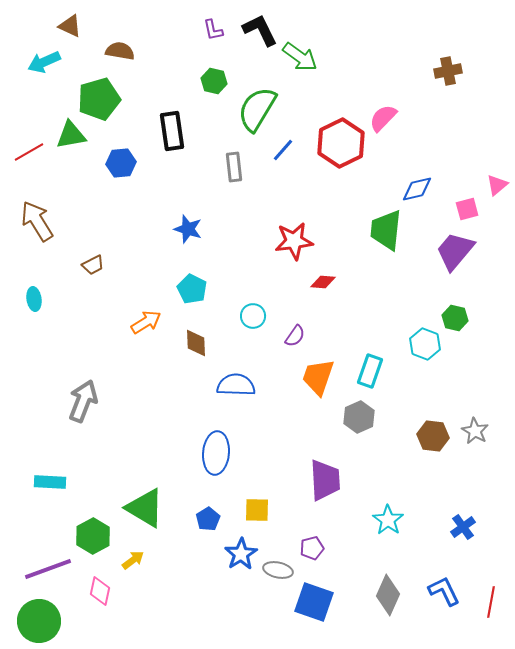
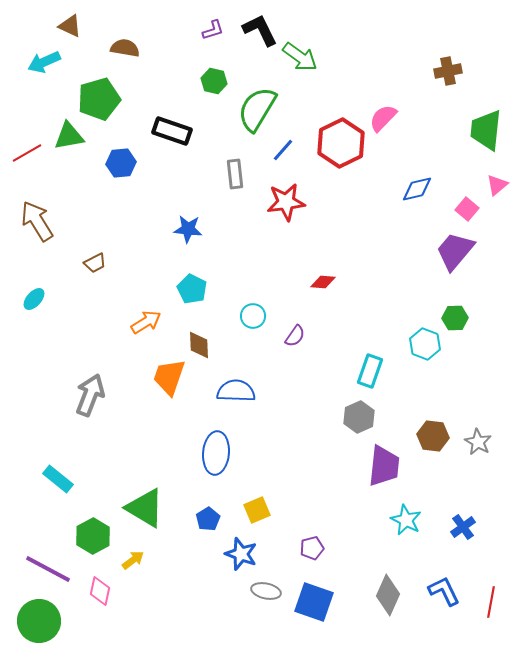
purple L-shape at (213, 30): rotated 95 degrees counterclockwise
brown semicircle at (120, 51): moved 5 px right, 3 px up
black rectangle at (172, 131): rotated 63 degrees counterclockwise
green triangle at (71, 135): moved 2 px left, 1 px down
red line at (29, 152): moved 2 px left, 1 px down
gray rectangle at (234, 167): moved 1 px right, 7 px down
pink square at (467, 209): rotated 35 degrees counterclockwise
blue star at (188, 229): rotated 12 degrees counterclockwise
green trapezoid at (386, 230): moved 100 px right, 100 px up
red star at (294, 241): moved 8 px left, 39 px up
brown trapezoid at (93, 265): moved 2 px right, 2 px up
cyan ellipse at (34, 299): rotated 50 degrees clockwise
green hexagon at (455, 318): rotated 15 degrees counterclockwise
brown diamond at (196, 343): moved 3 px right, 2 px down
orange trapezoid at (318, 377): moved 149 px left
blue semicircle at (236, 385): moved 6 px down
gray arrow at (83, 401): moved 7 px right, 6 px up
gray star at (475, 431): moved 3 px right, 11 px down
purple trapezoid at (325, 480): moved 59 px right, 14 px up; rotated 9 degrees clockwise
cyan rectangle at (50, 482): moved 8 px right, 3 px up; rotated 36 degrees clockwise
yellow square at (257, 510): rotated 24 degrees counterclockwise
cyan star at (388, 520): moved 18 px right; rotated 8 degrees counterclockwise
blue star at (241, 554): rotated 20 degrees counterclockwise
purple line at (48, 569): rotated 48 degrees clockwise
gray ellipse at (278, 570): moved 12 px left, 21 px down
